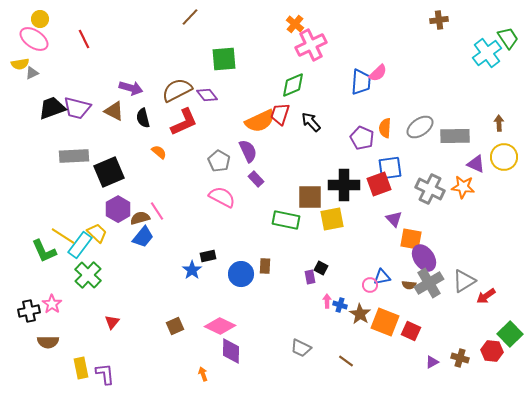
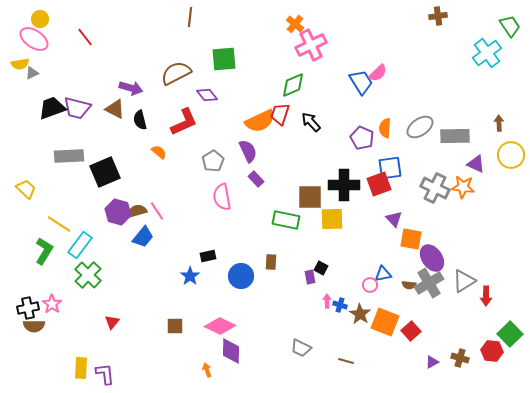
brown line at (190, 17): rotated 36 degrees counterclockwise
brown cross at (439, 20): moved 1 px left, 4 px up
green trapezoid at (508, 38): moved 2 px right, 12 px up
red line at (84, 39): moved 1 px right, 2 px up; rotated 12 degrees counterclockwise
blue trapezoid at (361, 82): rotated 36 degrees counterclockwise
brown semicircle at (177, 90): moved 1 px left, 17 px up
brown triangle at (114, 111): moved 1 px right, 2 px up
black semicircle at (143, 118): moved 3 px left, 2 px down
gray rectangle at (74, 156): moved 5 px left
yellow circle at (504, 157): moved 7 px right, 2 px up
gray pentagon at (219, 161): moved 6 px left; rotated 10 degrees clockwise
black square at (109, 172): moved 4 px left
gray cross at (430, 189): moved 5 px right, 1 px up
pink semicircle at (222, 197): rotated 128 degrees counterclockwise
purple hexagon at (118, 209): moved 3 px down; rotated 15 degrees counterclockwise
brown semicircle at (140, 218): moved 3 px left, 7 px up
yellow square at (332, 219): rotated 10 degrees clockwise
yellow trapezoid at (97, 233): moved 71 px left, 44 px up
yellow line at (63, 236): moved 4 px left, 12 px up
green L-shape at (44, 251): rotated 124 degrees counterclockwise
purple ellipse at (424, 258): moved 8 px right
brown rectangle at (265, 266): moved 6 px right, 4 px up
blue star at (192, 270): moved 2 px left, 6 px down
blue circle at (241, 274): moved 2 px down
blue triangle at (382, 277): moved 1 px right, 3 px up
red arrow at (486, 296): rotated 54 degrees counterclockwise
black cross at (29, 311): moved 1 px left, 3 px up
brown square at (175, 326): rotated 24 degrees clockwise
red square at (411, 331): rotated 24 degrees clockwise
brown semicircle at (48, 342): moved 14 px left, 16 px up
brown line at (346, 361): rotated 21 degrees counterclockwise
yellow rectangle at (81, 368): rotated 15 degrees clockwise
orange arrow at (203, 374): moved 4 px right, 4 px up
